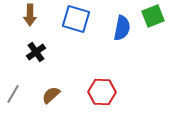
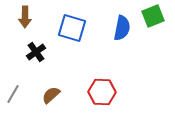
brown arrow: moved 5 px left, 2 px down
blue square: moved 4 px left, 9 px down
